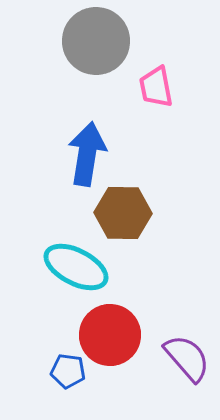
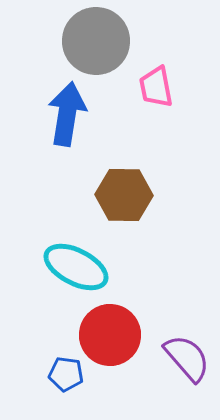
blue arrow: moved 20 px left, 40 px up
brown hexagon: moved 1 px right, 18 px up
blue pentagon: moved 2 px left, 3 px down
